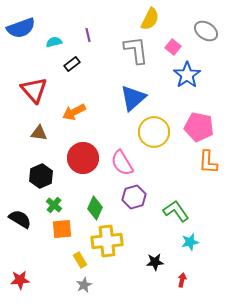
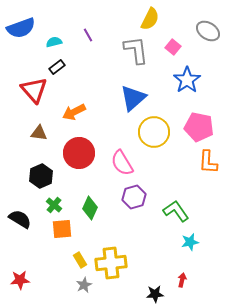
gray ellipse: moved 2 px right
purple line: rotated 16 degrees counterclockwise
black rectangle: moved 15 px left, 3 px down
blue star: moved 5 px down
red circle: moved 4 px left, 5 px up
green diamond: moved 5 px left
yellow cross: moved 4 px right, 22 px down
black star: moved 32 px down
